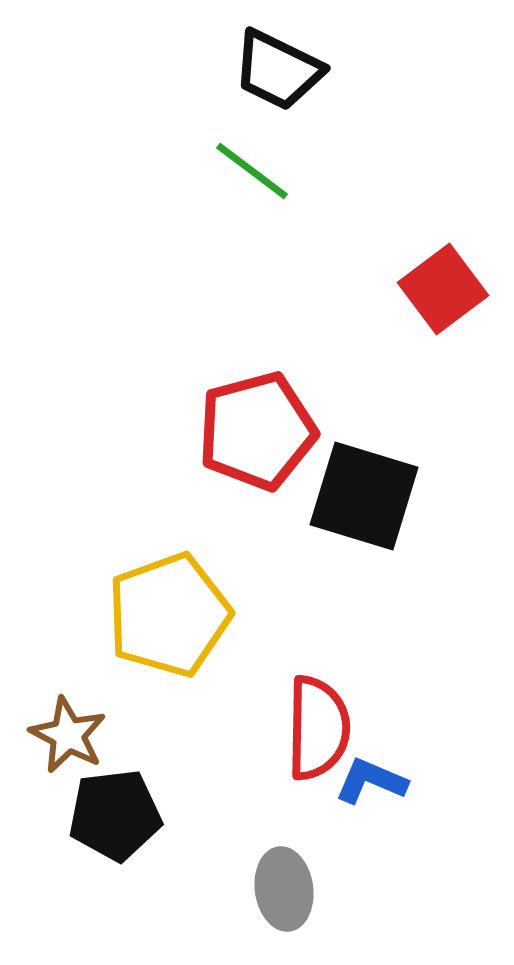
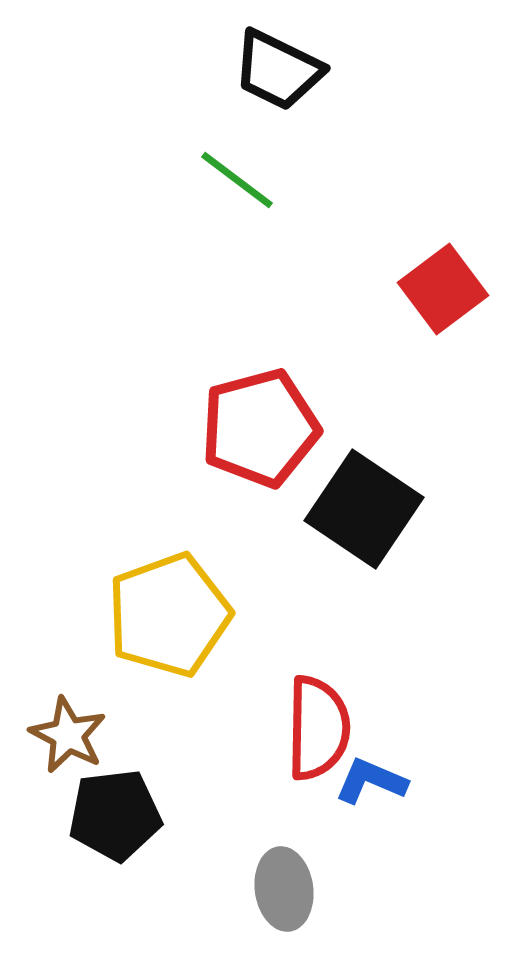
green line: moved 15 px left, 9 px down
red pentagon: moved 3 px right, 3 px up
black square: moved 13 px down; rotated 17 degrees clockwise
